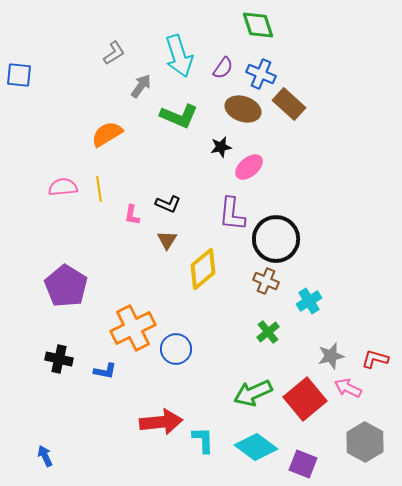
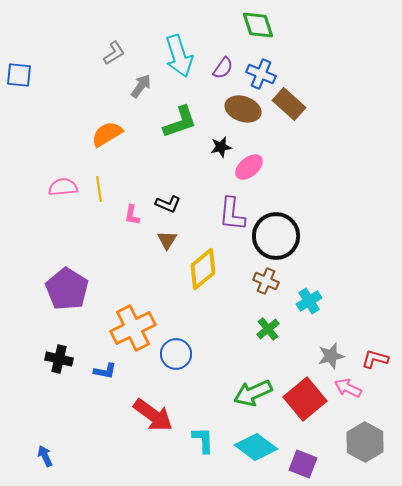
green L-shape: moved 1 px right, 6 px down; rotated 42 degrees counterclockwise
black circle: moved 3 px up
purple pentagon: moved 1 px right, 3 px down
green cross: moved 3 px up
blue circle: moved 5 px down
red arrow: moved 8 px left, 7 px up; rotated 42 degrees clockwise
